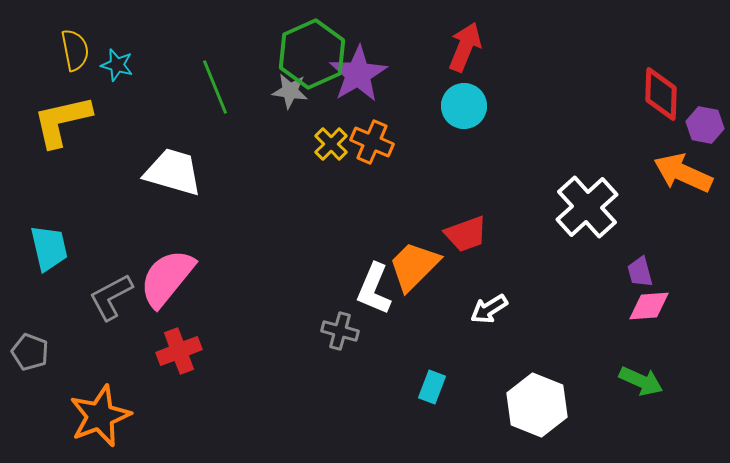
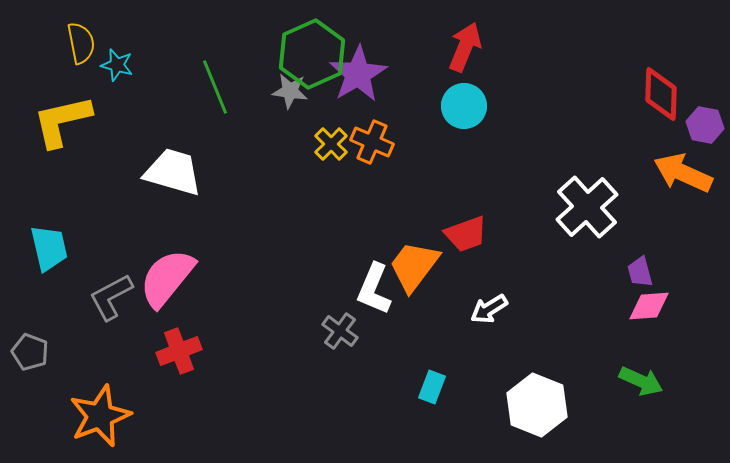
yellow semicircle: moved 6 px right, 7 px up
orange trapezoid: rotated 8 degrees counterclockwise
gray cross: rotated 21 degrees clockwise
